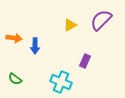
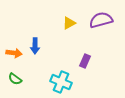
purple semicircle: rotated 30 degrees clockwise
yellow triangle: moved 1 px left, 2 px up
orange arrow: moved 15 px down
